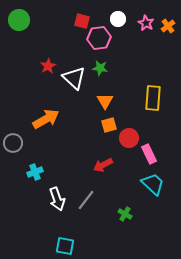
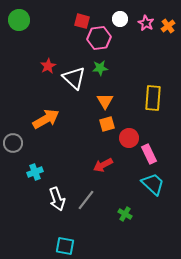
white circle: moved 2 px right
green star: rotated 14 degrees counterclockwise
orange square: moved 2 px left, 1 px up
